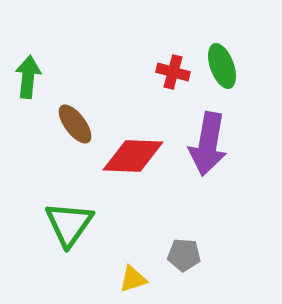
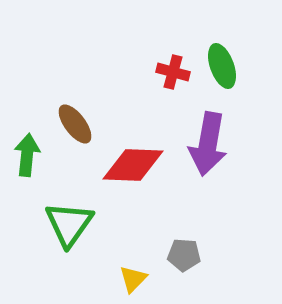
green arrow: moved 1 px left, 78 px down
red diamond: moved 9 px down
yellow triangle: rotated 28 degrees counterclockwise
